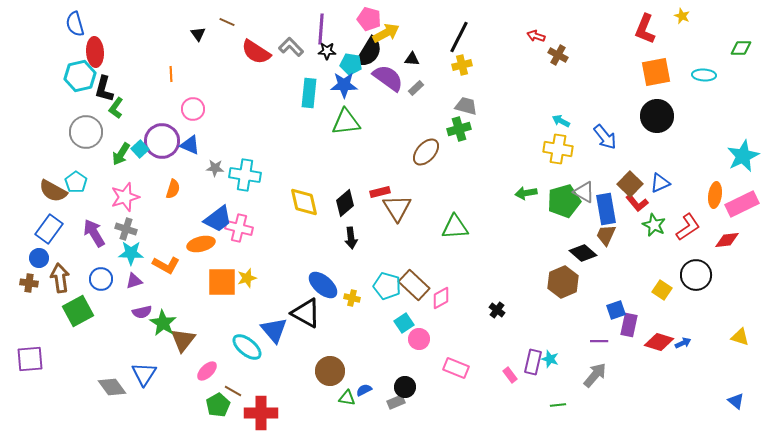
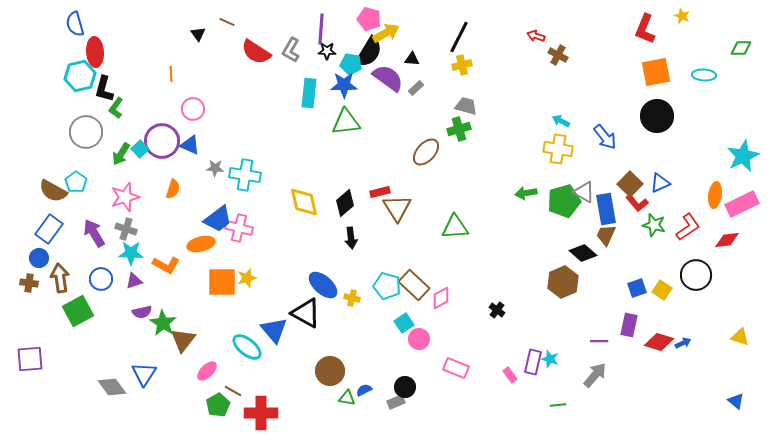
gray L-shape at (291, 47): moved 3 px down; rotated 105 degrees counterclockwise
green star at (654, 225): rotated 10 degrees counterclockwise
blue square at (616, 310): moved 21 px right, 22 px up
